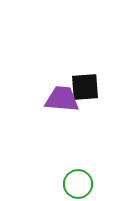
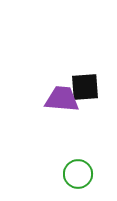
green circle: moved 10 px up
